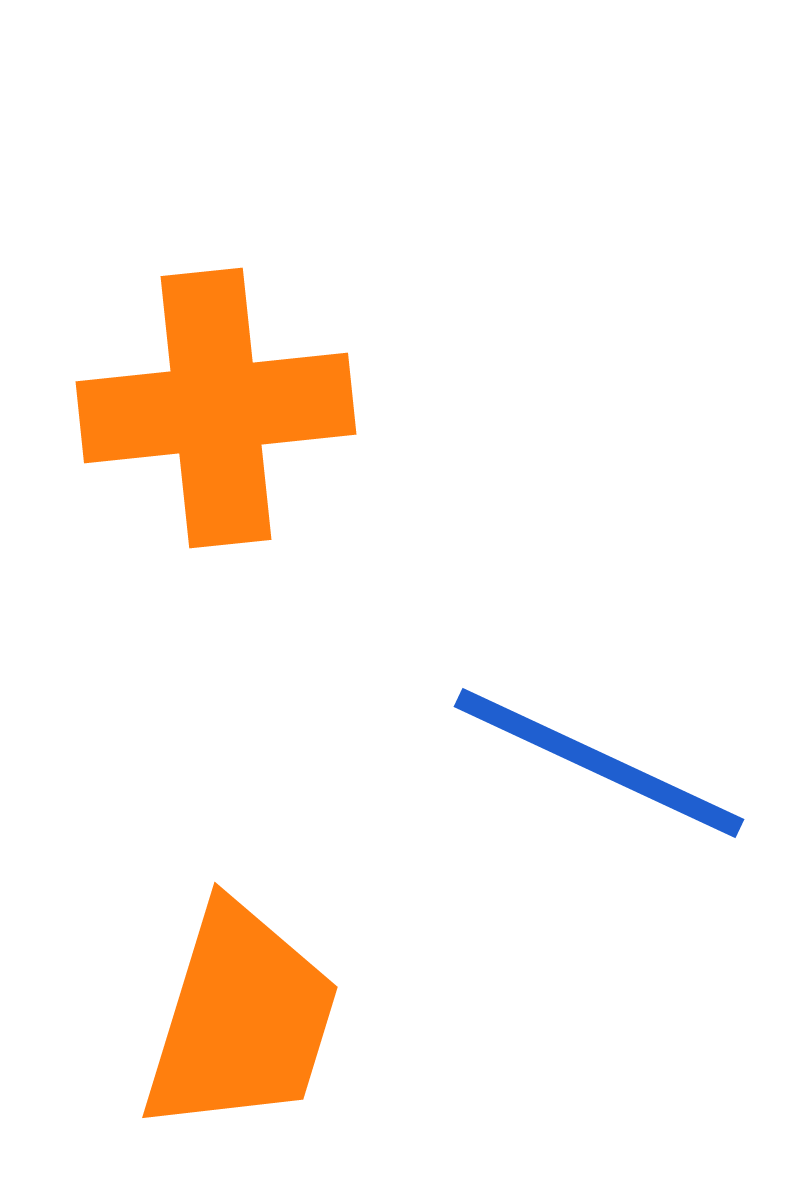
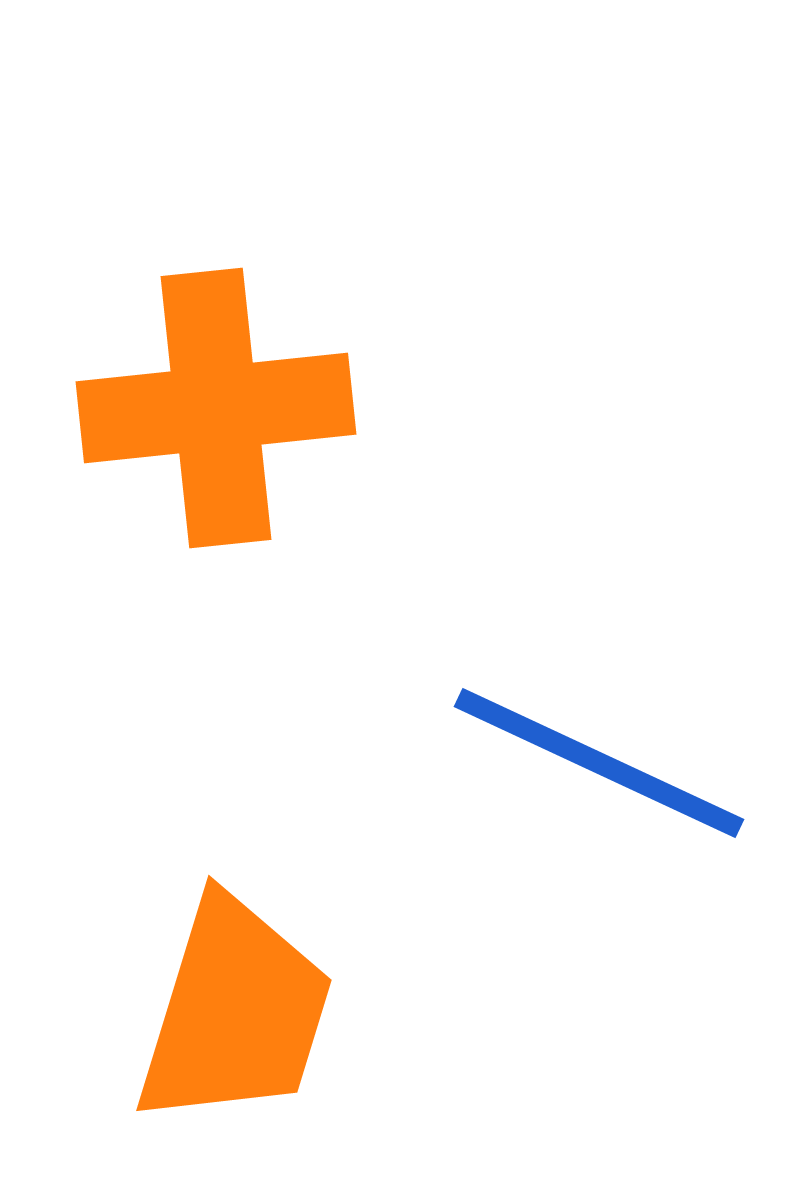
orange trapezoid: moved 6 px left, 7 px up
